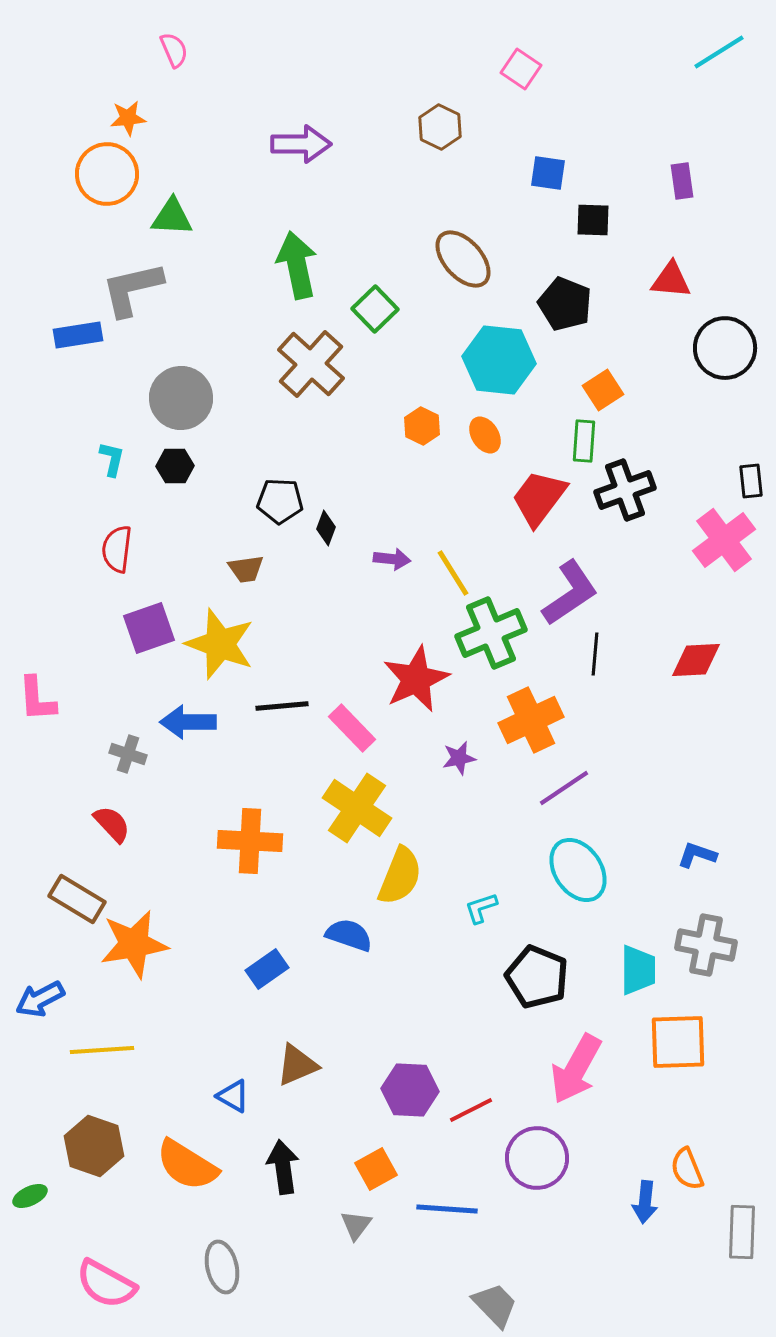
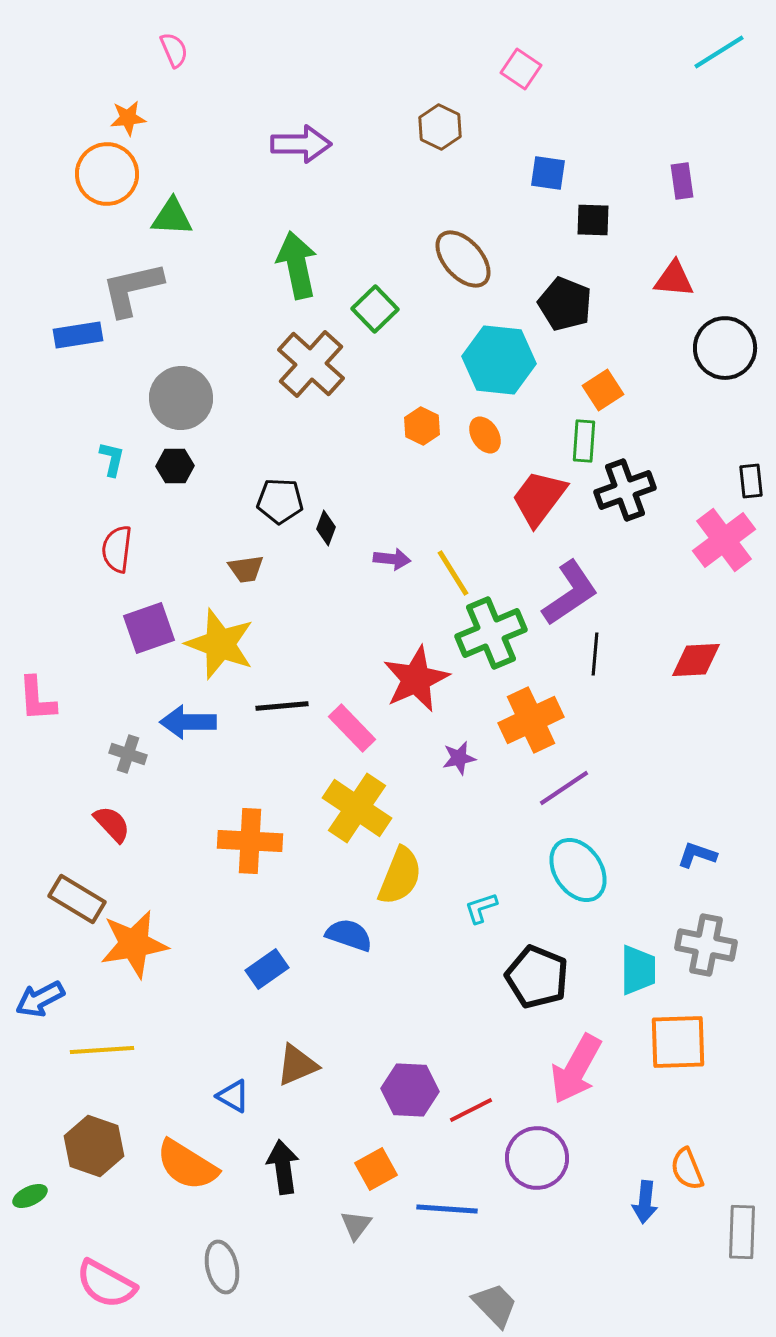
red triangle at (671, 280): moved 3 px right, 1 px up
